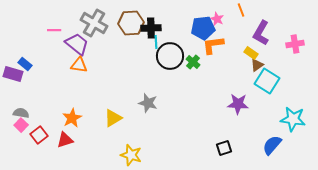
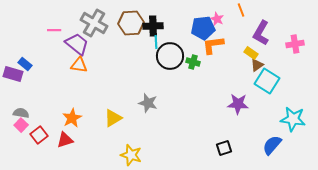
black cross: moved 2 px right, 2 px up
green cross: rotated 24 degrees counterclockwise
